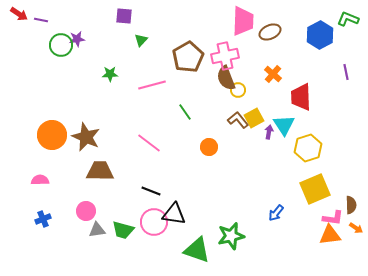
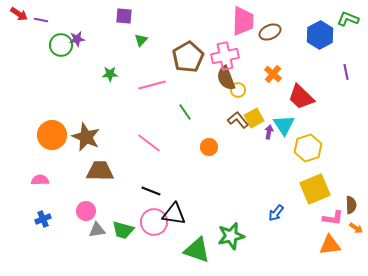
red trapezoid at (301, 97): rotated 44 degrees counterclockwise
orange triangle at (330, 235): moved 10 px down
